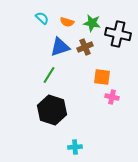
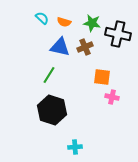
orange semicircle: moved 3 px left
blue triangle: rotated 30 degrees clockwise
